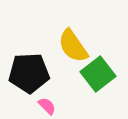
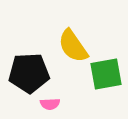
green square: moved 8 px right; rotated 28 degrees clockwise
pink semicircle: moved 3 px right, 2 px up; rotated 132 degrees clockwise
